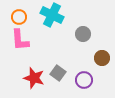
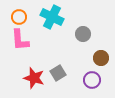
cyan cross: moved 2 px down
brown circle: moved 1 px left
gray square: rotated 21 degrees clockwise
purple circle: moved 8 px right
